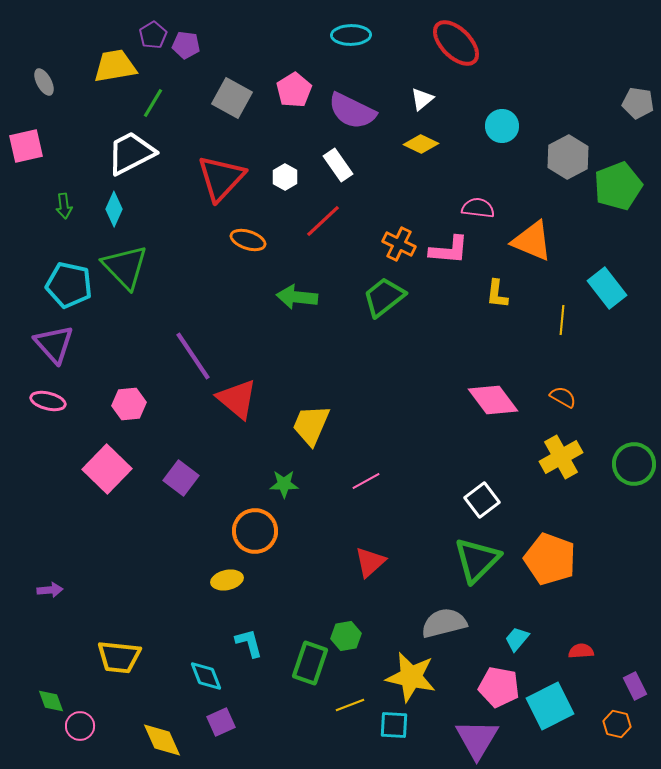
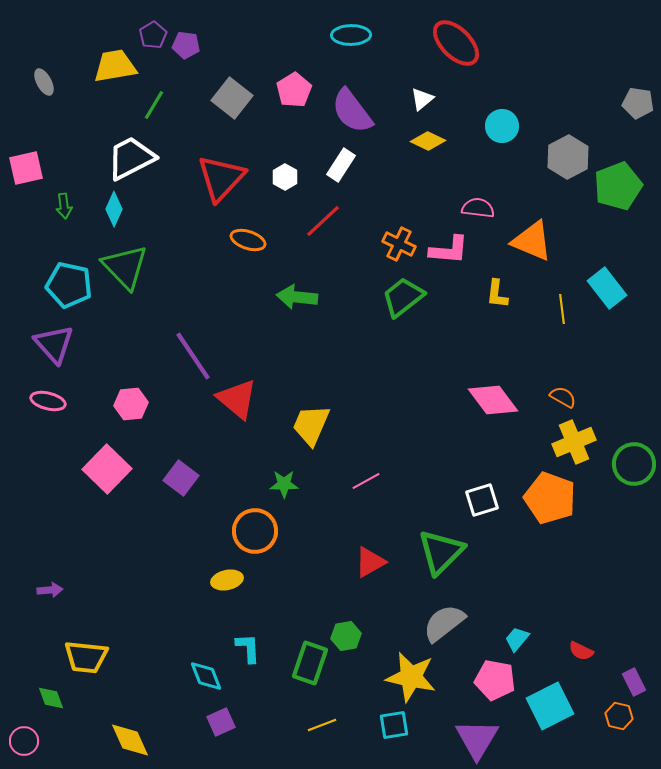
gray square at (232, 98): rotated 9 degrees clockwise
green line at (153, 103): moved 1 px right, 2 px down
purple semicircle at (352, 111): rotated 27 degrees clockwise
yellow diamond at (421, 144): moved 7 px right, 3 px up
pink square at (26, 146): moved 22 px down
white trapezoid at (131, 153): moved 5 px down
white rectangle at (338, 165): moved 3 px right; rotated 68 degrees clockwise
green trapezoid at (384, 297): moved 19 px right
yellow line at (562, 320): moved 11 px up; rotated 12 degrees counterclockwise
pink hexagon at (129, 404): moved 2 px right
yellow cross at (561, 457): moved 13 px right, 15 px up; rotated 6 degrees clockwise
white square at (482, 500): rotated 20 degrees clockwise
orange pentagon at (550, 559): moved 61 px up
green triangle at (477, 560): moved 36 px left, 8 px up
red triangle at (370, 562): rotated 12 degrees clockwise
gray semicircle at (444, 623): rotated 24 degrees counterclockwise
cyan L-shape at (249, 643): moved 1 px left, 5 px down; rotated 12 degrees clockwise
red semicircle at (581, 651): rotated 150 degrees counterclockwise
yellow trapezoid at (119, 657): moved 33 px left
purple rectangle at (635, 686): moved 1 px left, 4 px up
pink pentagon at (499, 687): moved 4 px left, 7 px up
green diamond at (51, 701): moved 3 px up
yellow line at (350, 705): moved 28 px left, 20 px down
orange hexagon at (617, 724): moved 2 px right, 8 px up
cyan square at (394, 725): rotated 12 degrees counterclockwise
pink circle at (80, 726): moved 56 px left, 15 px down
yellow diamond at (162, 740): moved 32 px left
